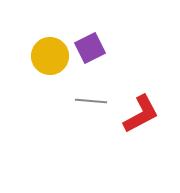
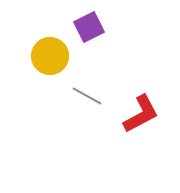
purple square: moved 1 px left, 21 px up
gray line: moved 4 px left, 5 px up; rotated 24 degrees clockwise
